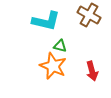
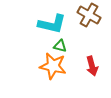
cyan L-shape: moved 6 px right, 3 px down
orange star: rotated 12 degrees counterclockwise
red arrow: moved 5 px up
